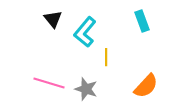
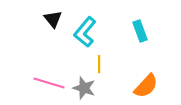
cyan rectangle: moved 2 px left, 10 px down
yellow line: moved 7 px left, 7 px down
gray star: moved 2 px left, 1 px up
